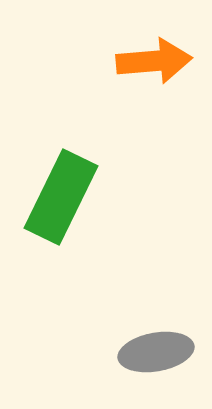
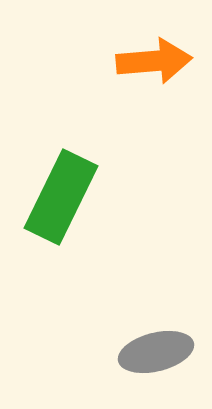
gray ellipse: rotated 4 degrees counterclockwise
